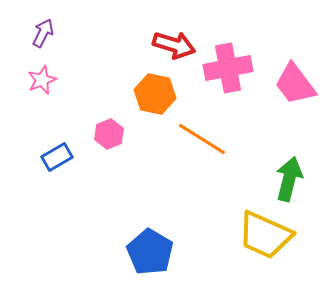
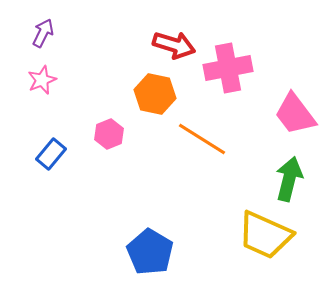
pink trapezoid: moved 30 px down
blue rectangle: moved 6 px left, 3 px up; rotated 20 degrees counterclockwise
